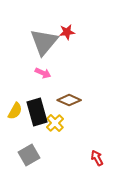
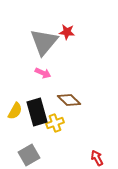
red star: rotated 14 degrees clockwise
brown diamond: rotated 20 degrees clockwise
yellow cross: rotated 24 degrees clockwise
